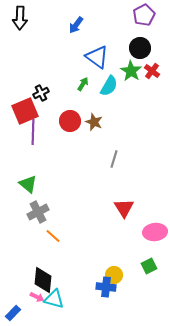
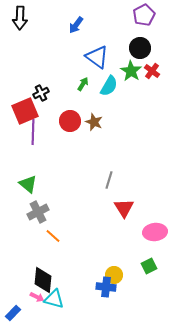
gray line: moved 5 px left, 21 px down
